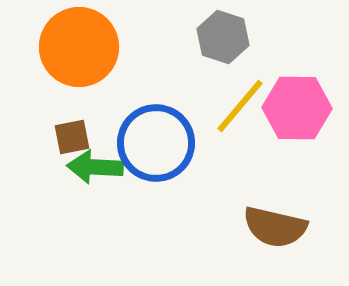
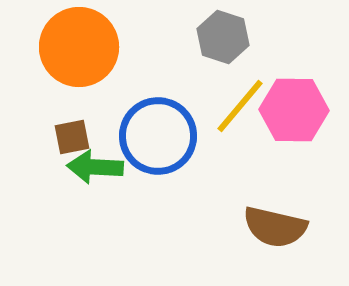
pink hexagon: moved 3 px left, 2 px down
blue circle: moved 2 px right, 7 px up
